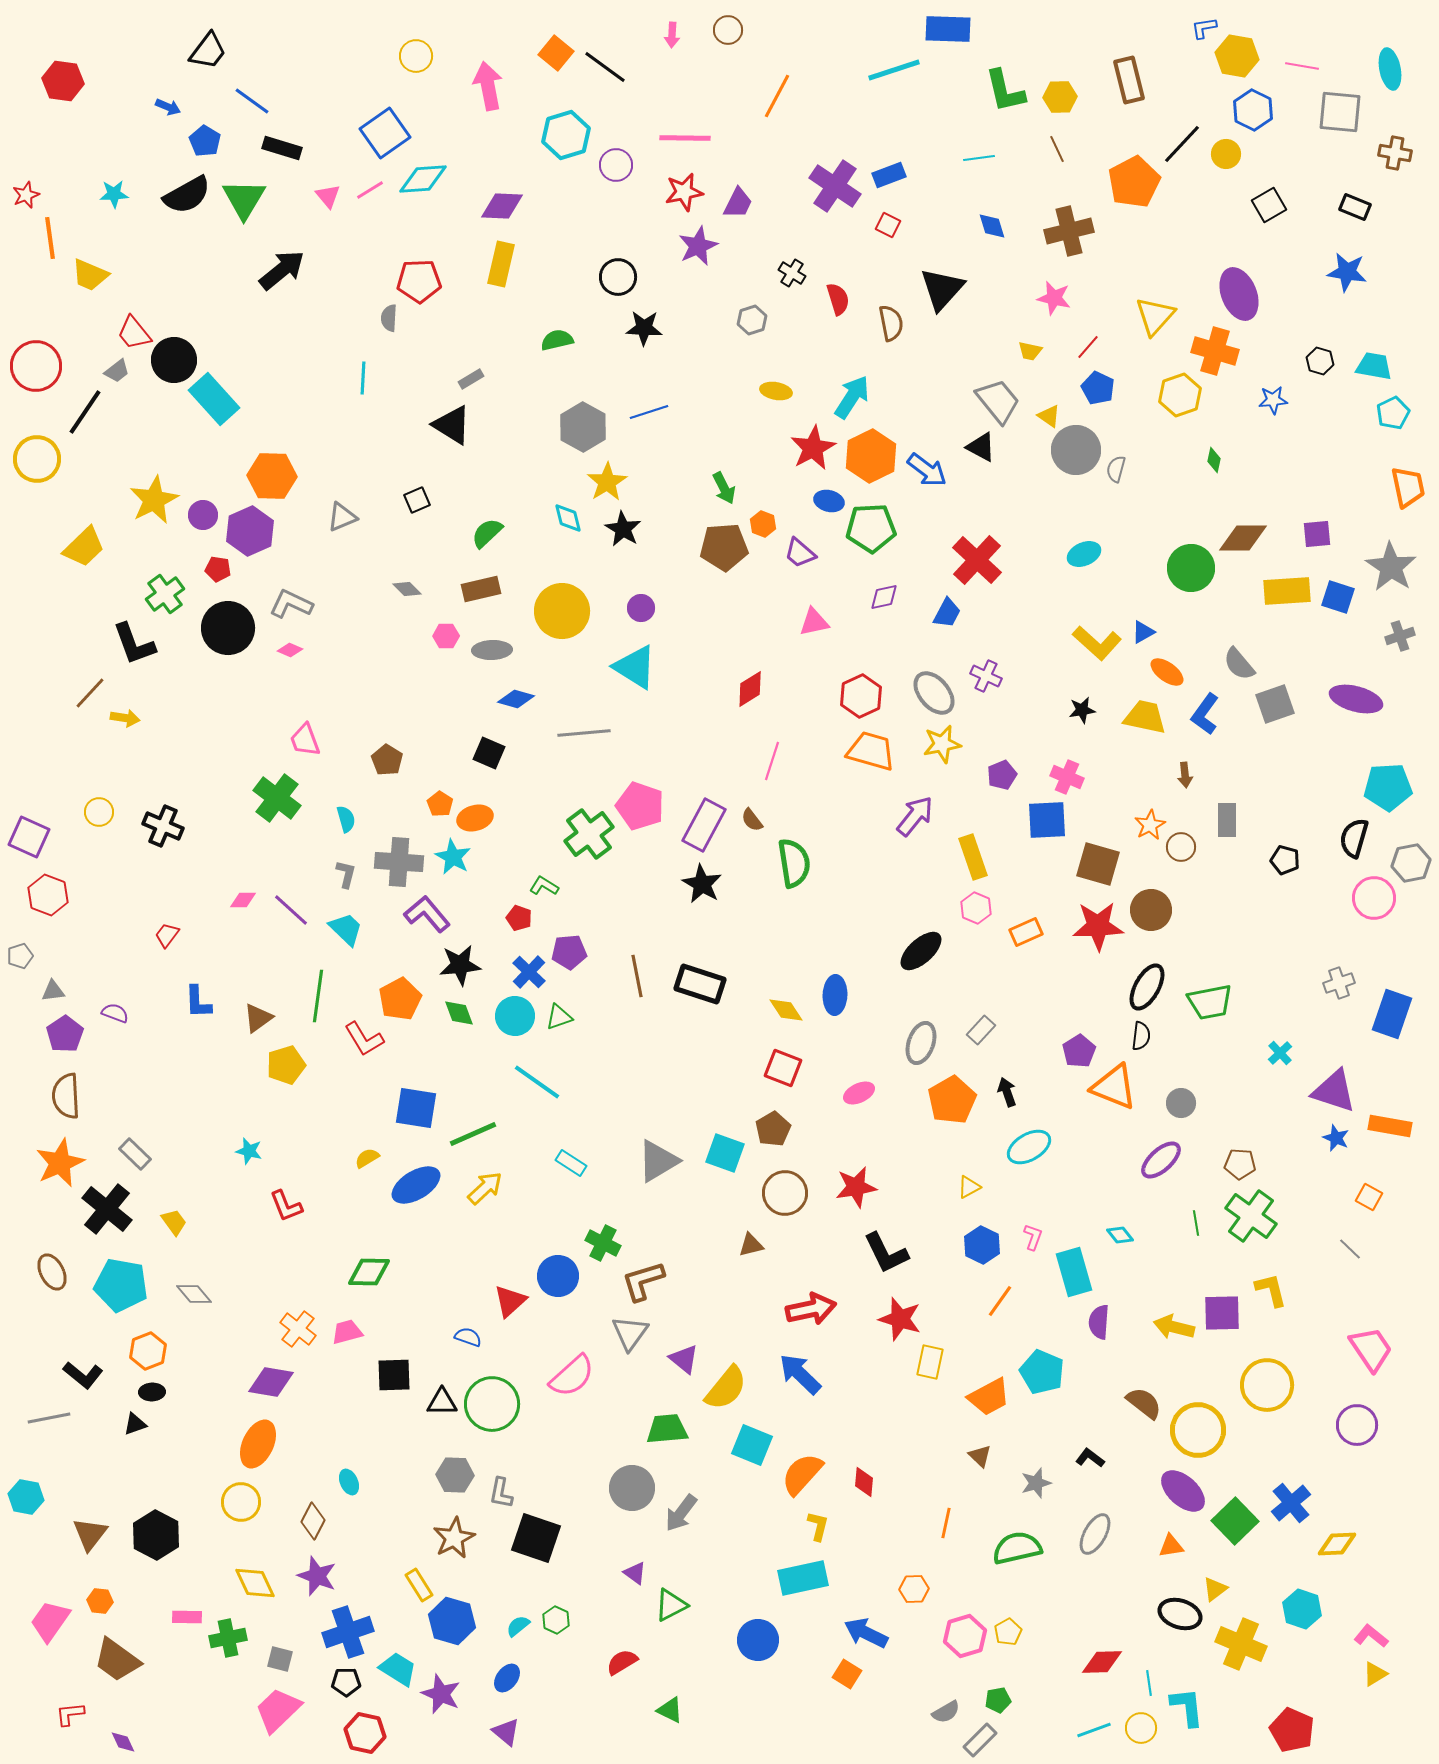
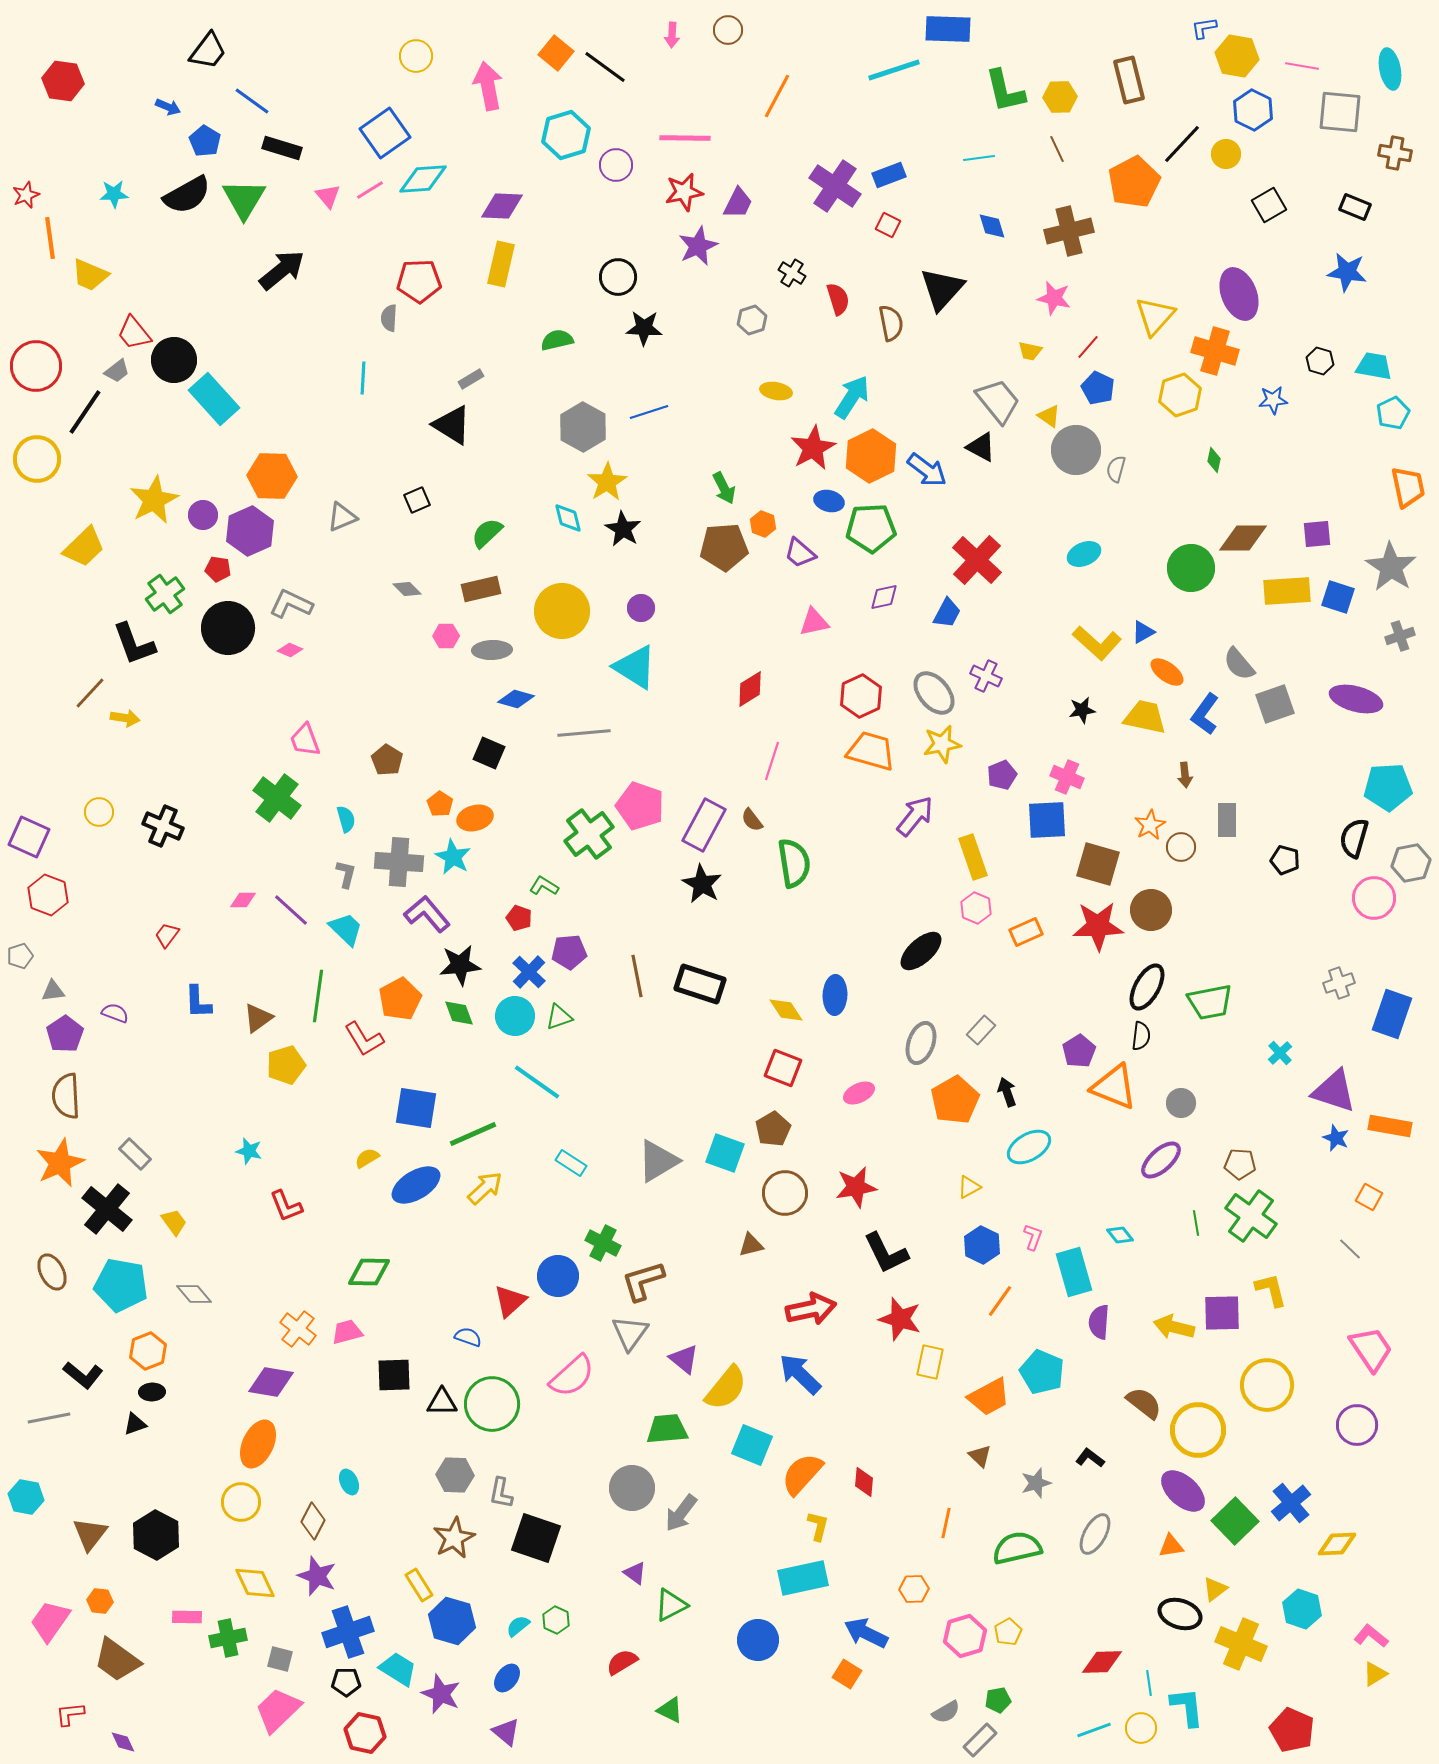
orange pentagon at (952, 1100): moved 3 px right
